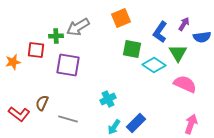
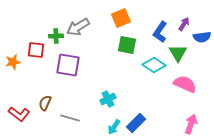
green square: moved 5 px left, 4 px up
brown semicircle: moved 3 px right
gray line: moved 2 px right, 1 px up
